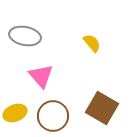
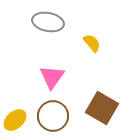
gray ellipse: moved 23 px right, 14 px up
pink triangle: moved 11 px right, 1 px down; rotated 16 degrees clockwise
yellow ellipse: moved 7 px down; rotated 20 degrees counterclockwise
